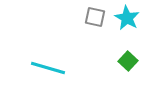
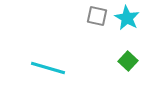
gray square: moved 2 px right, 1 px up
